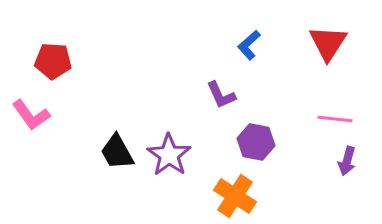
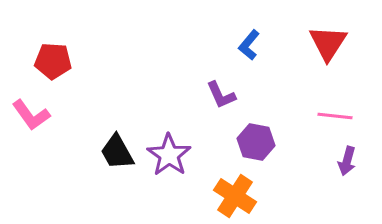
blue L-shape: rotated 8 degrees counterclockwise
pink line: moved 3 px up
